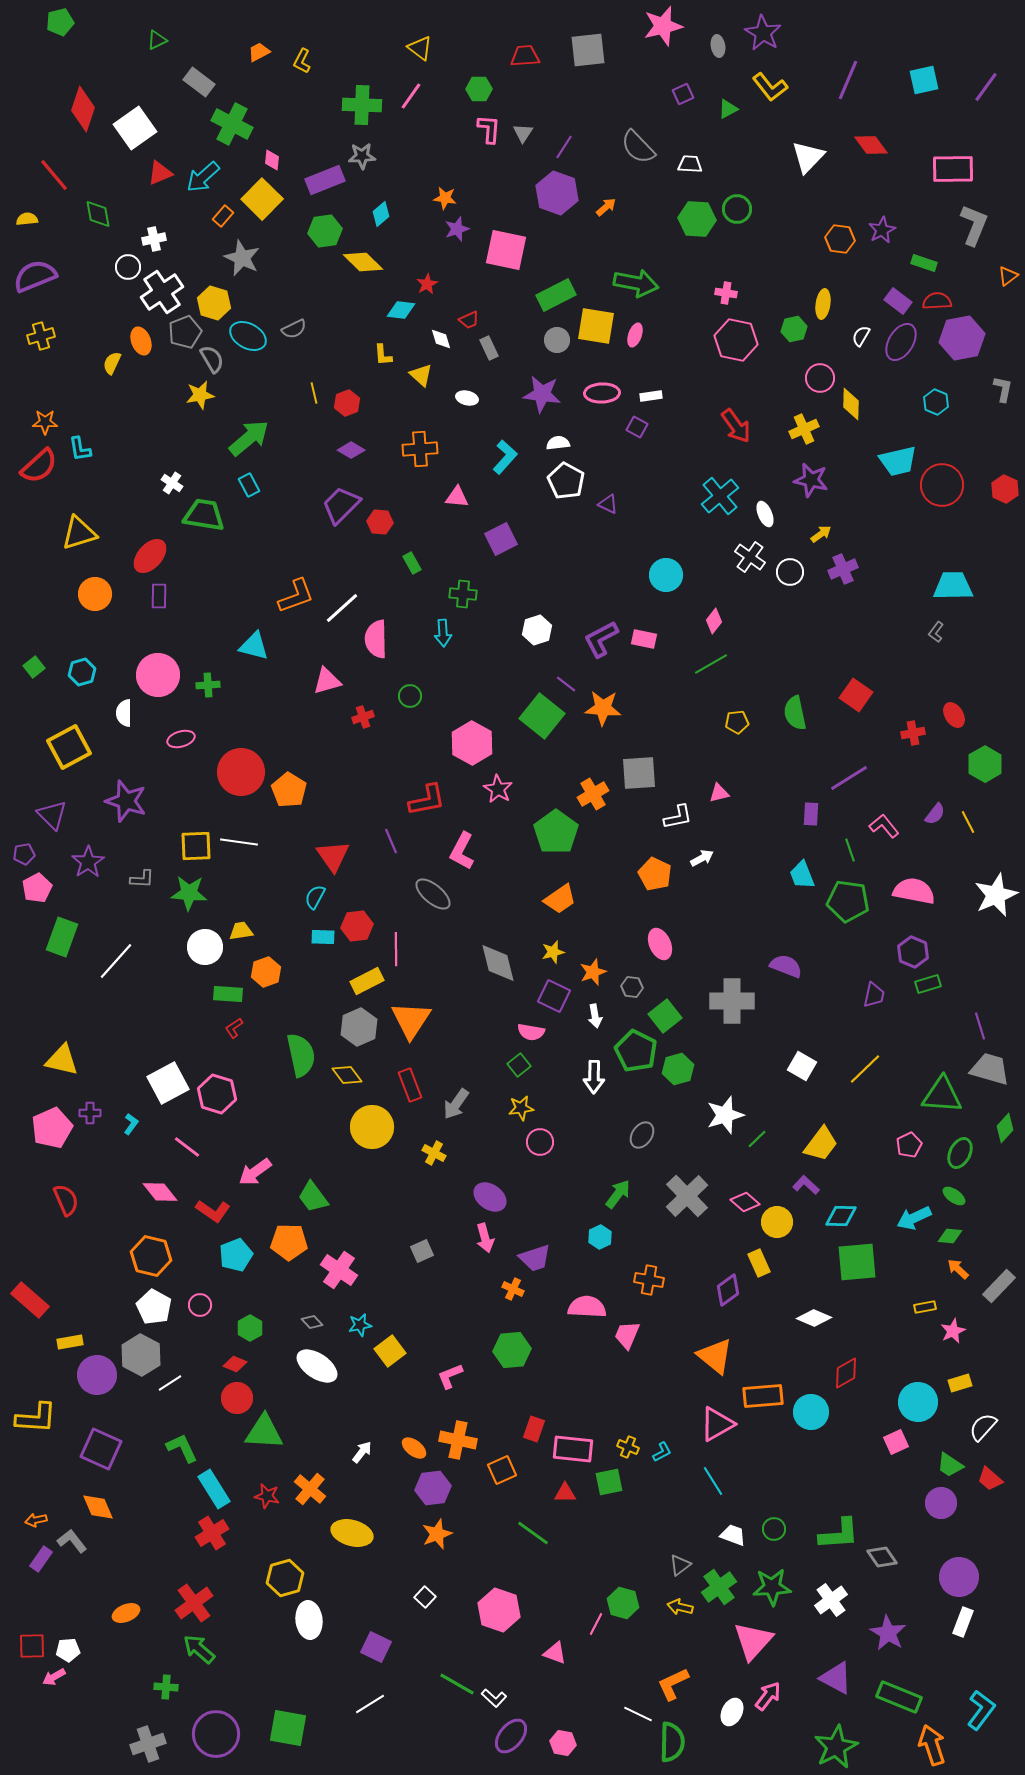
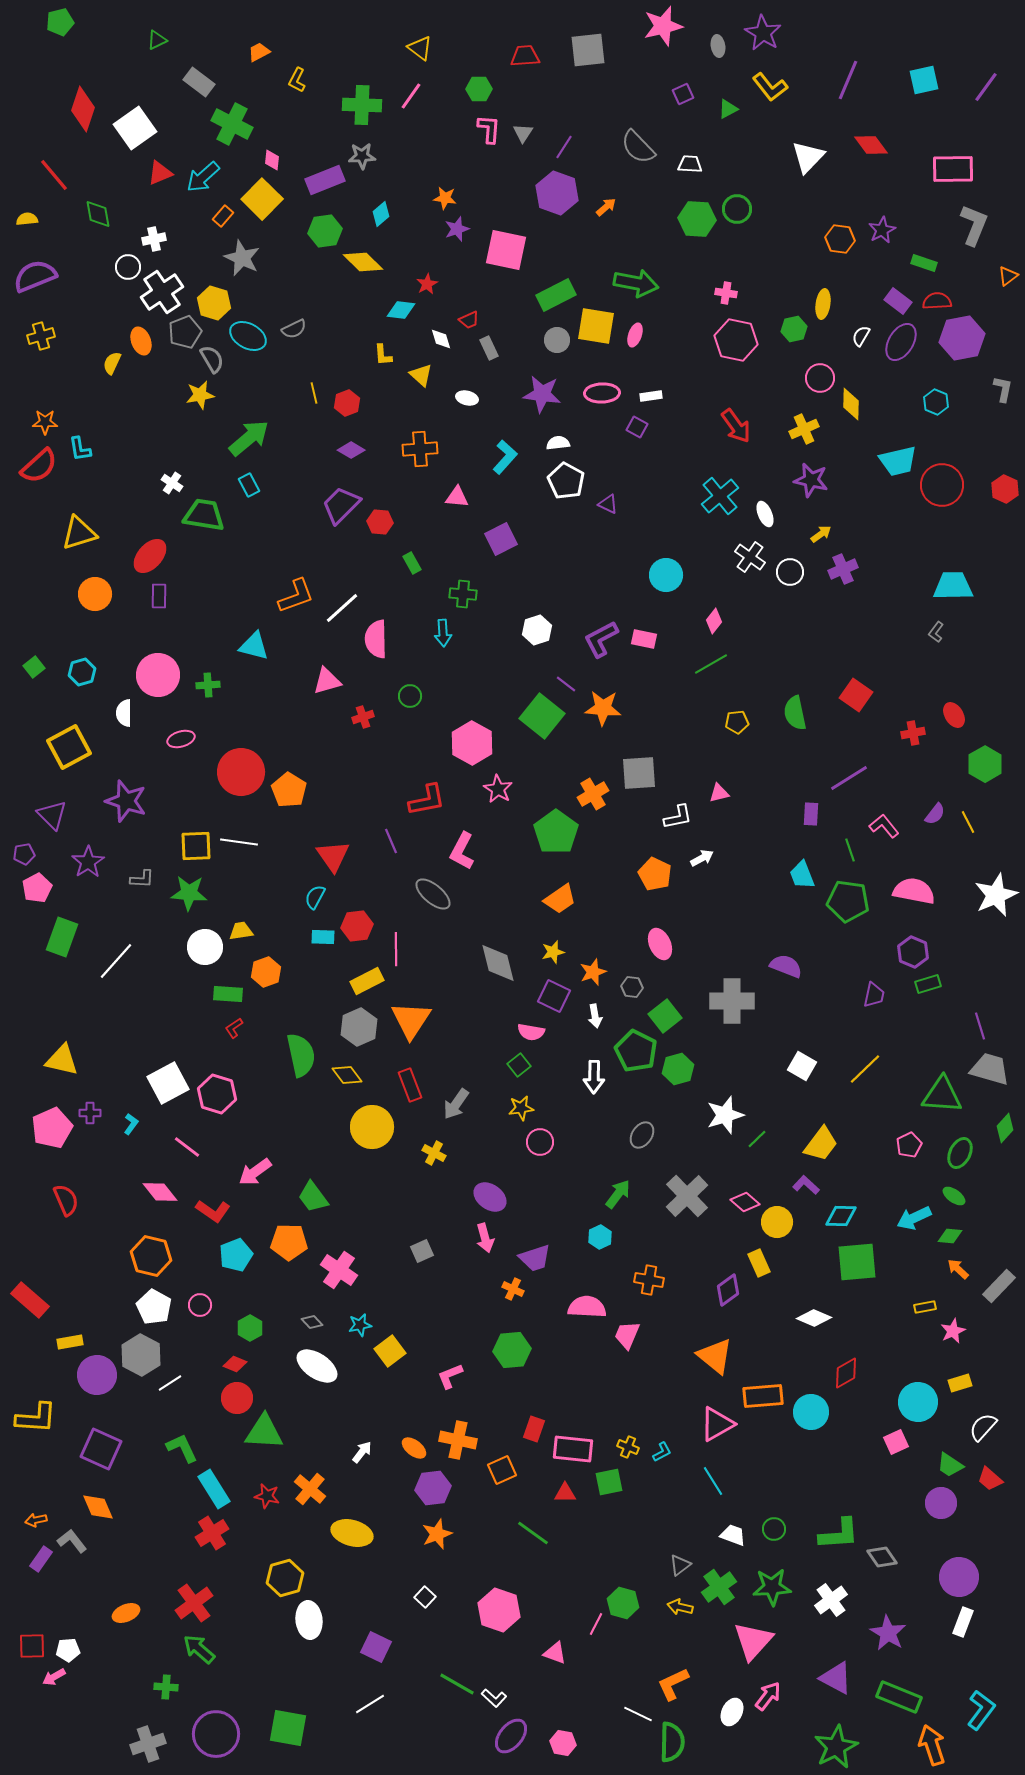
yellow L-shape at (302, 61): moved 5 px left, 19 px down
